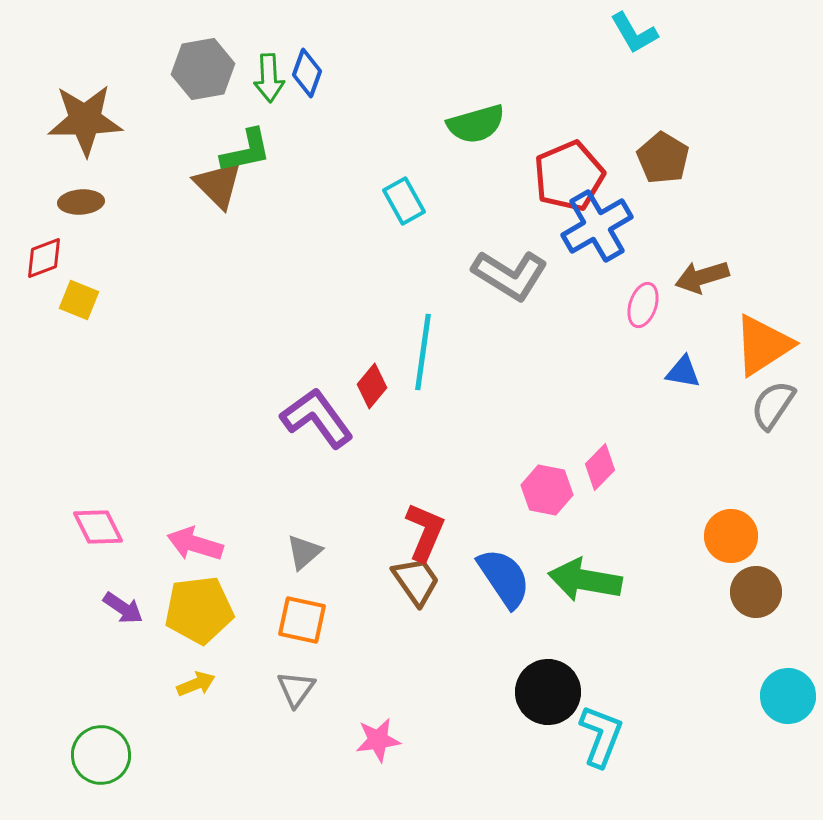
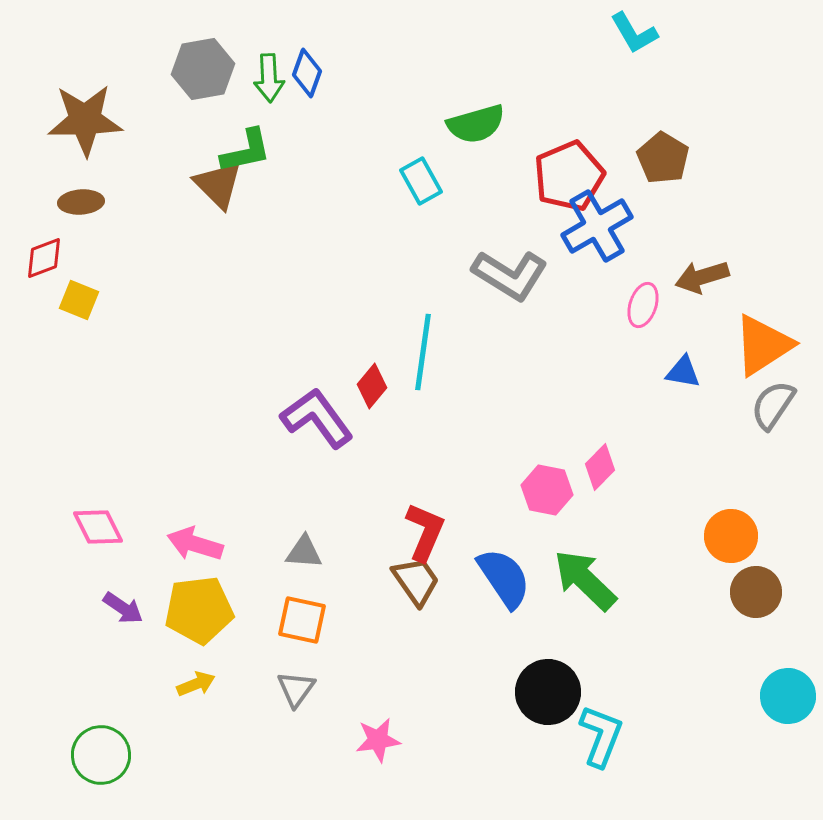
cyan rectangle at (404, 201): moved 17 px right, 20 px up
gray triangle at (304, 552): rotated 45 degrees clockwise
green arrow at (585, 580): rotated 34 degrees clockwise
